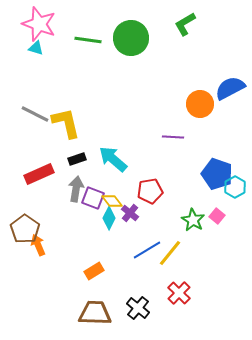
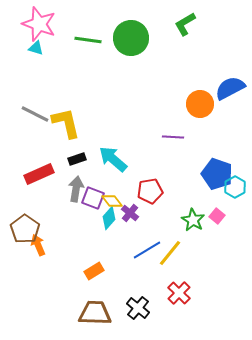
cyan diamond: rotated 15 degrees clockwise
